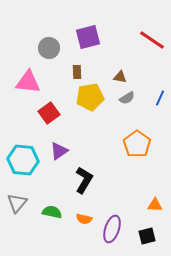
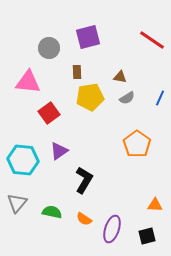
orange semicircle: rotated 21 degrees clockwise
